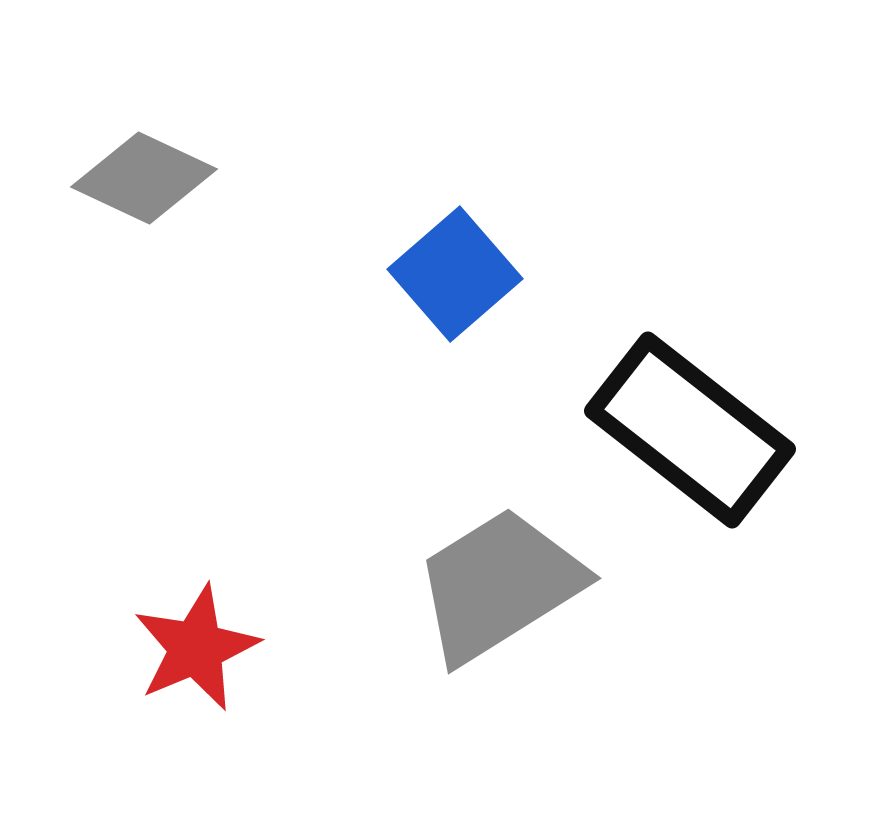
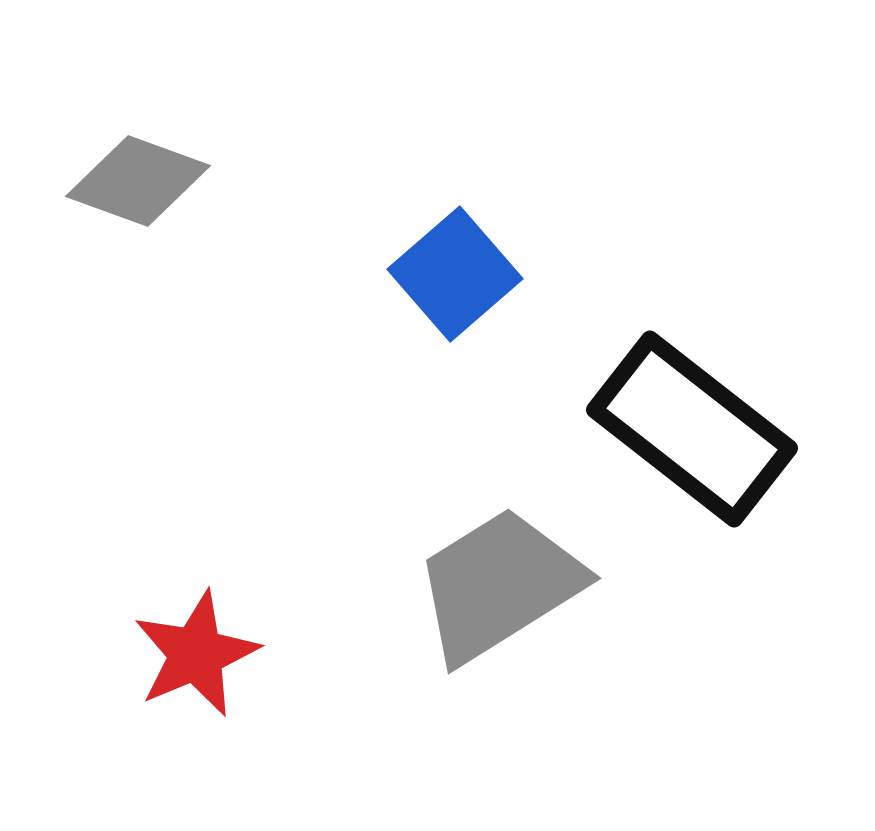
gray diamond: moved 6 px left, 3 px down; rotated 5 degrees counterclockwise
black rectangle: moved 2 px right, 1 px up
red star: moved 6 px down
